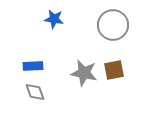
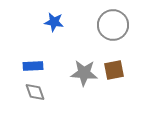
blue star: moved 3 px down
gray star: rotated 8 degrees counterclockwise
